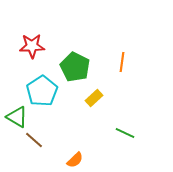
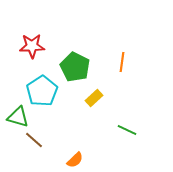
green triangle: moved 1 px right; rotated 15 degrees counterclockwise
green line: moved 2 px right, 3 px up
